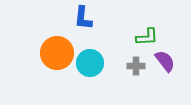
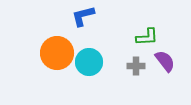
blue L-shape: moved 2 px up; rotated 70 degrees clockwise
cyan circle: moved 1 px left, 1 px up
